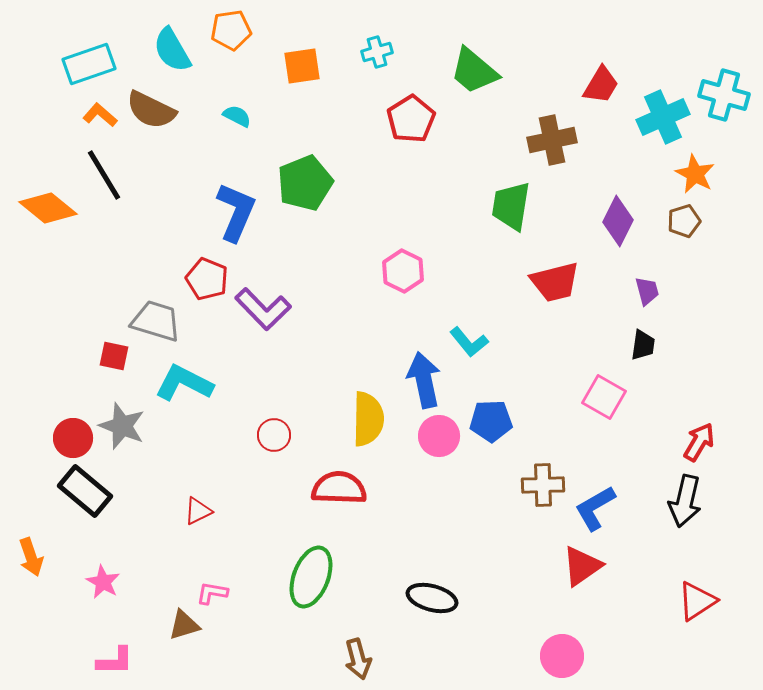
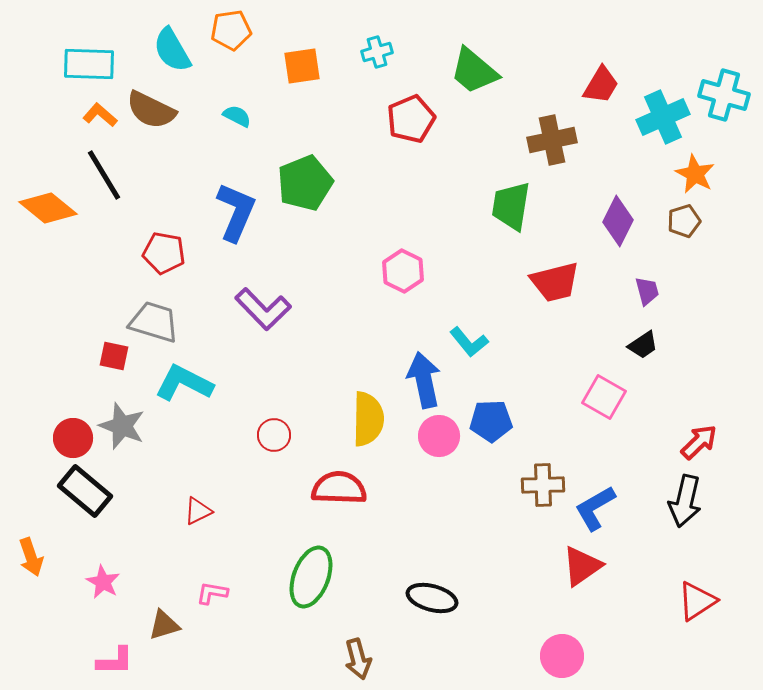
cyan rectangle at (89, 64): rotated 21 degrees clockwise
red pentagon at (411, 119): rotated 9 degrees clockwise
red pentagon at (207, 279): moved 43 px left, 26 px up; rotated 12 degrees counterclockwise
gray trapezoid at (156, 321): moved 2 px left, 1 px down
black trapezoid at (643, 345): rotated 48 degrees clockwise
red arrow at (699, 442): rotated 15 degrees clockwise
brown triangle at (184, 625): moved 20 px left
